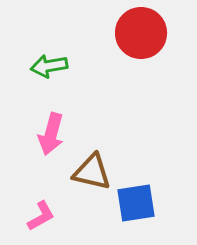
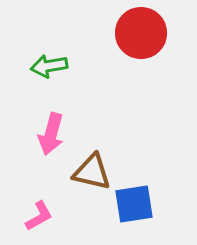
blue square: moved 2 px left, 1 px down
pink L-shape: moved 2 px left
